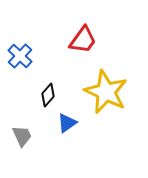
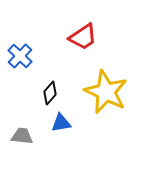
red trapezoid: moved 3 px up; rotated 20 degrees clockwise
black diamond: moved 2 px right, 2 px up
blue triangle: moved 6 px left; rotated 25 degrees clockwise
gray trapezoid: rotated 60 degrees counterclockwise
